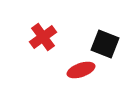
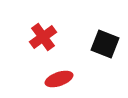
red ellipse: moved 22 px left, 9 px down
